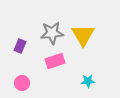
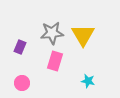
purple rectangle: moved 1 px down
pink rectangle: rotated 54 degrees counterclockwise
cyan star: rotated 16 degrees clockwise
